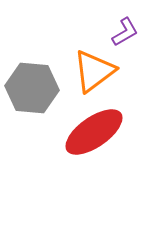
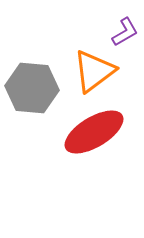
red ellipse: rotated 4 degrees clockwise
